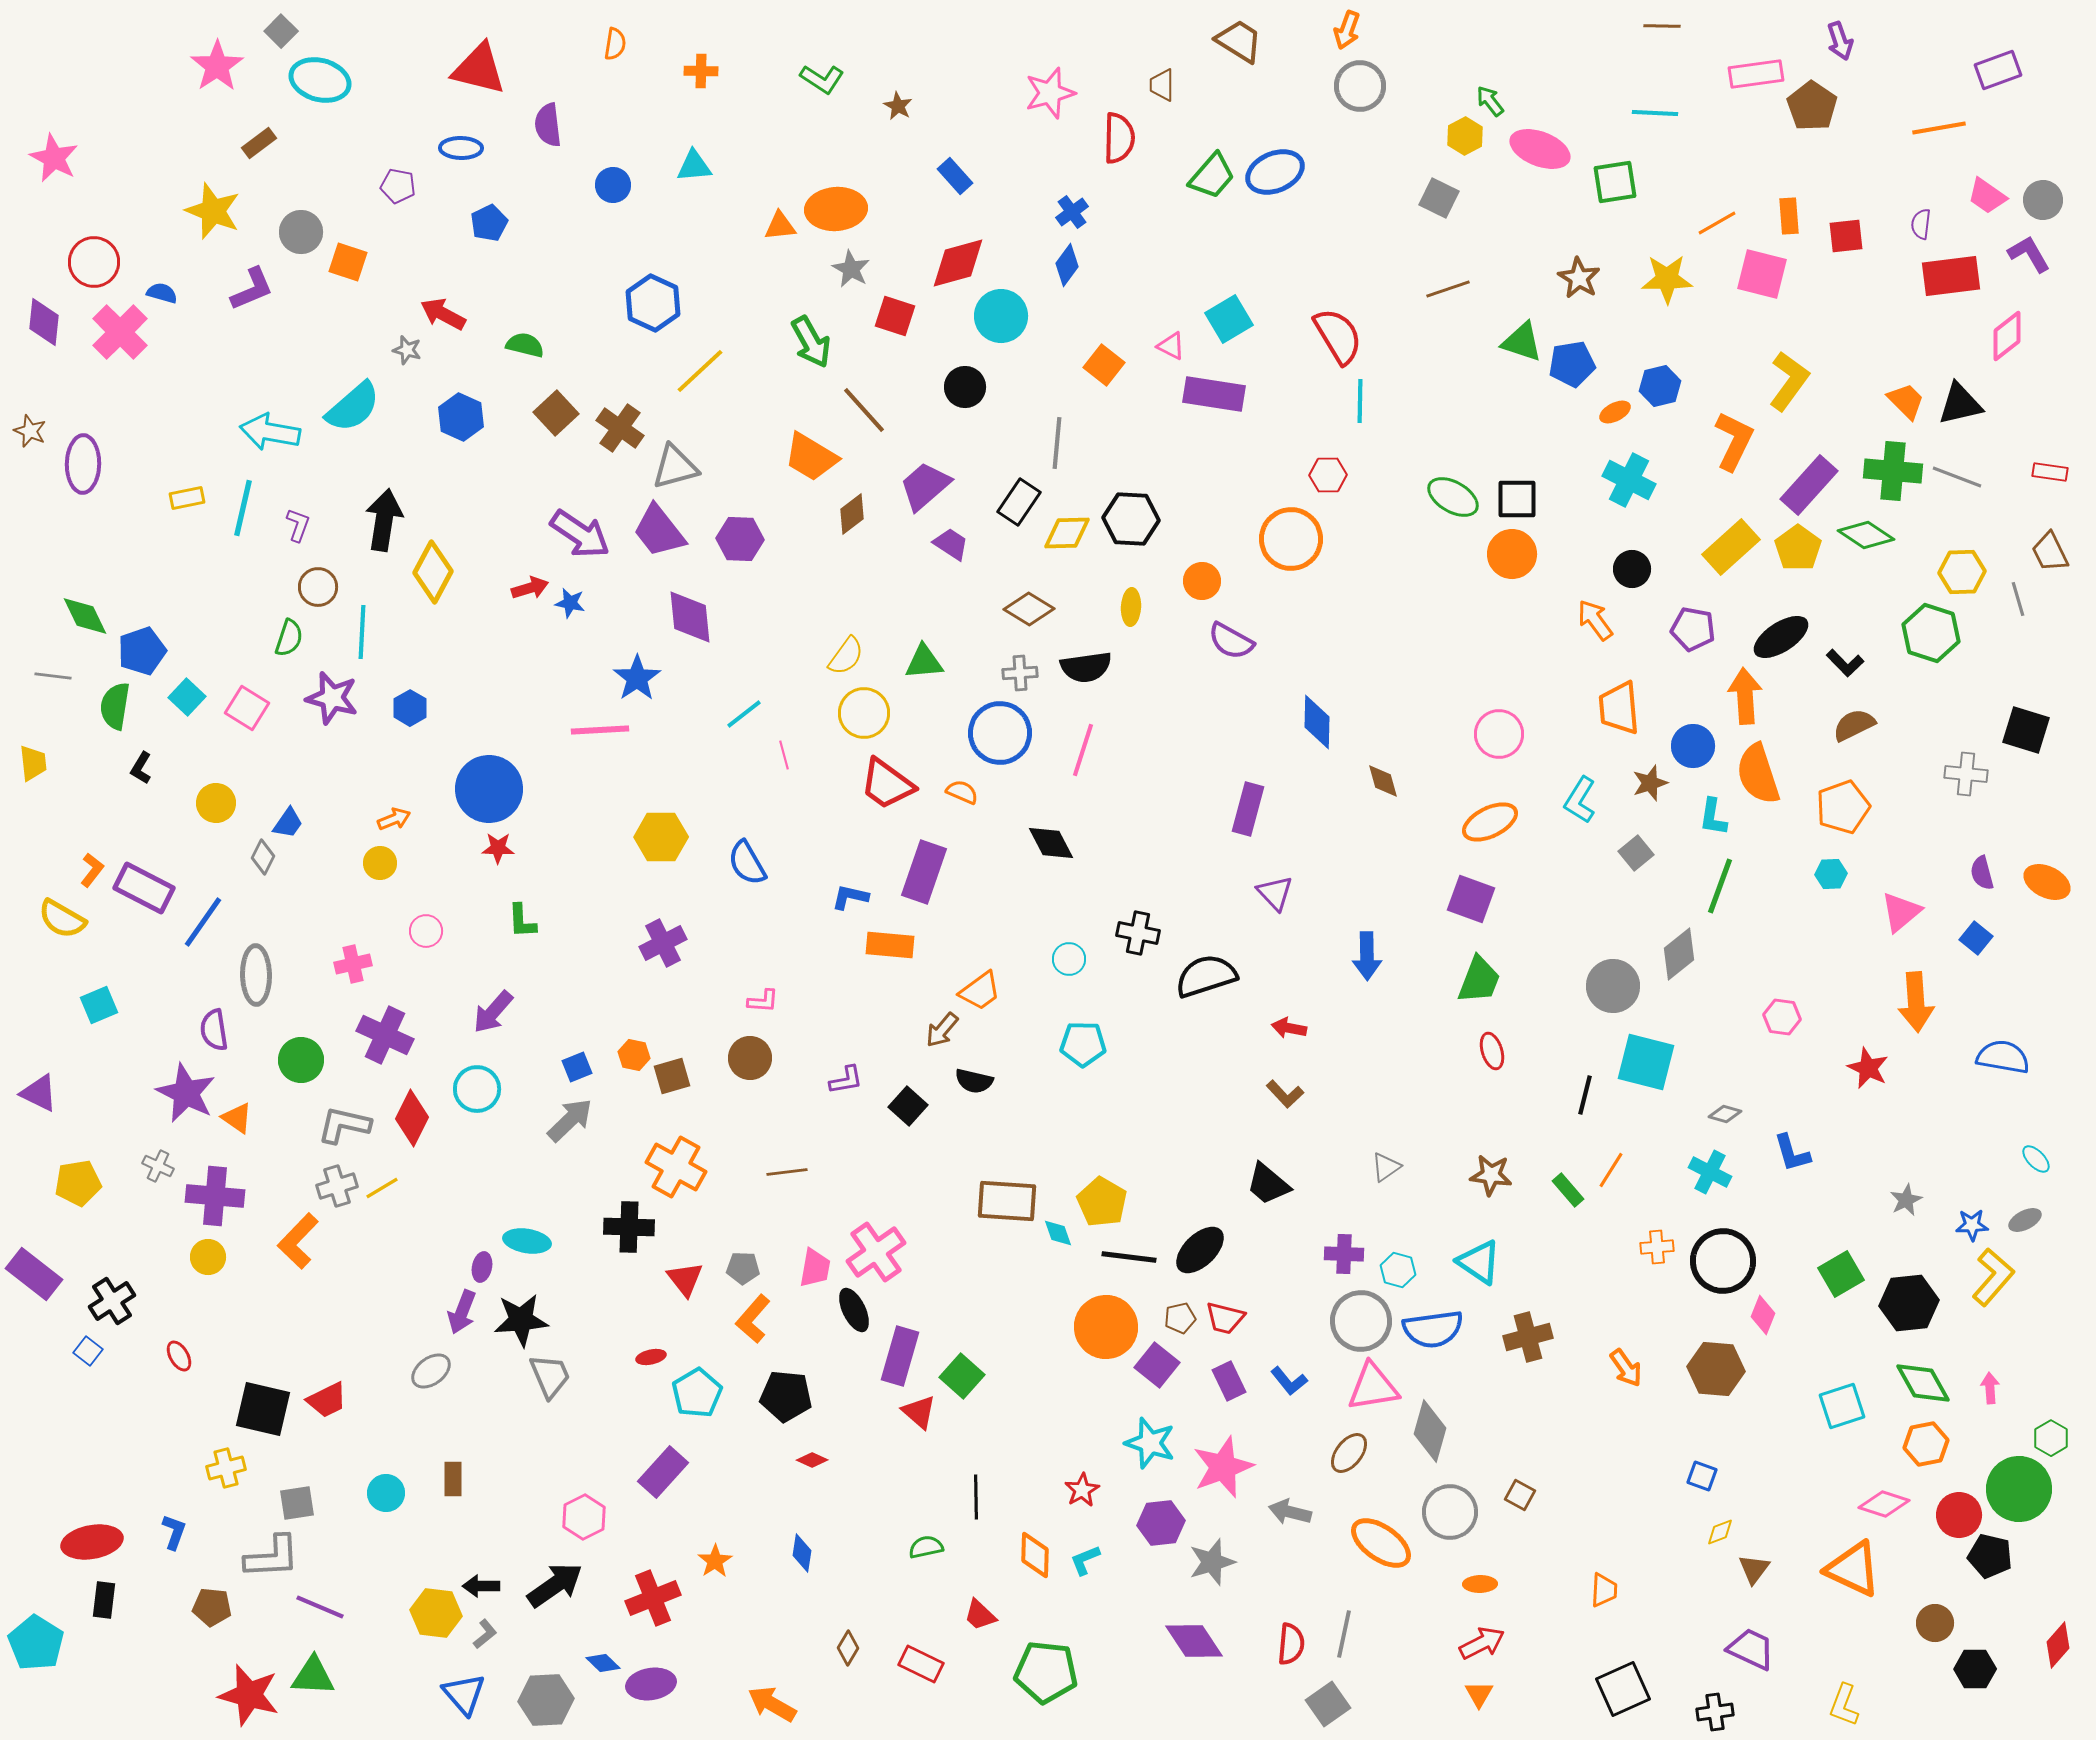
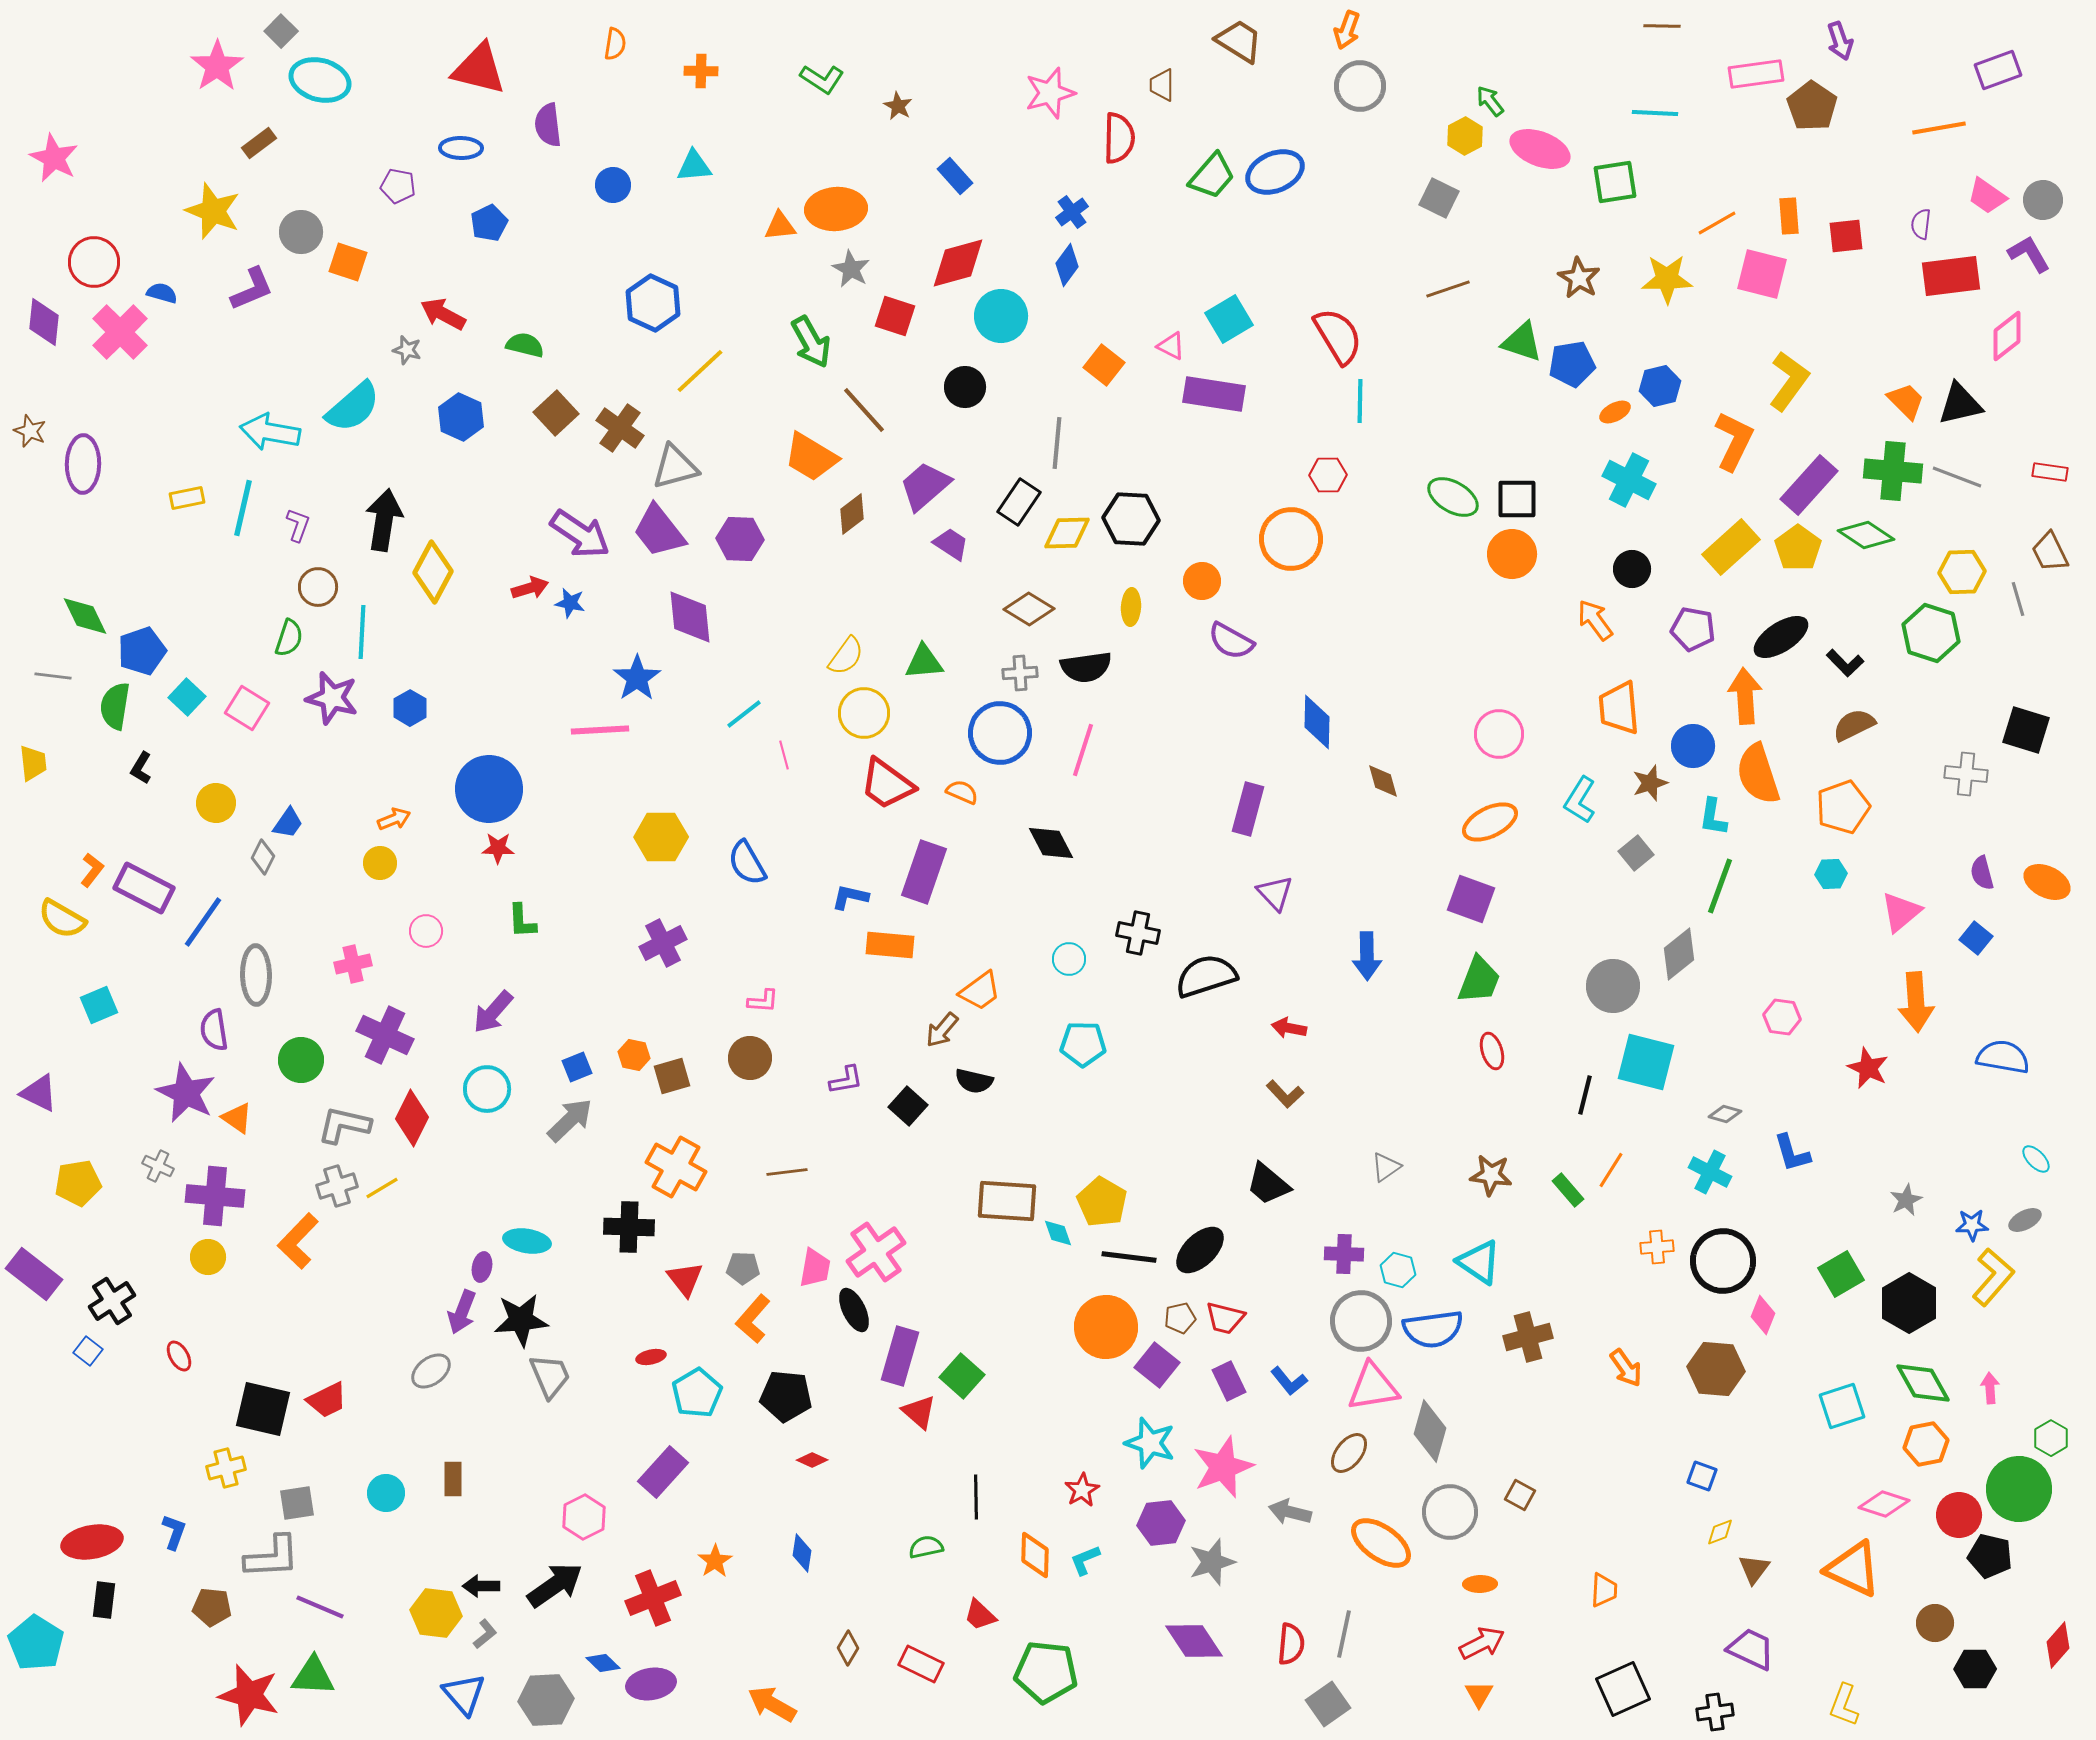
cyan circle at (477, 1089): moved 10 px right
black hexagon at (1909, 1303): rotated 24 degrees counterclockwise
